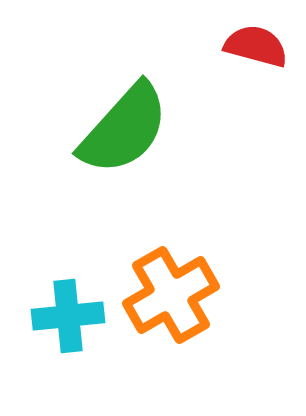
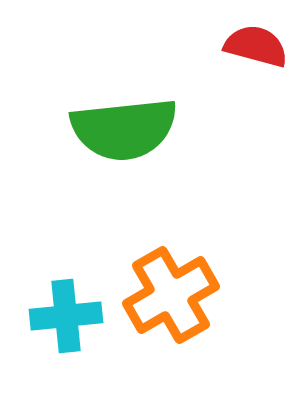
green semicircle: rotated 42 degrees clockwise
cyan cross: moved 2 px left
